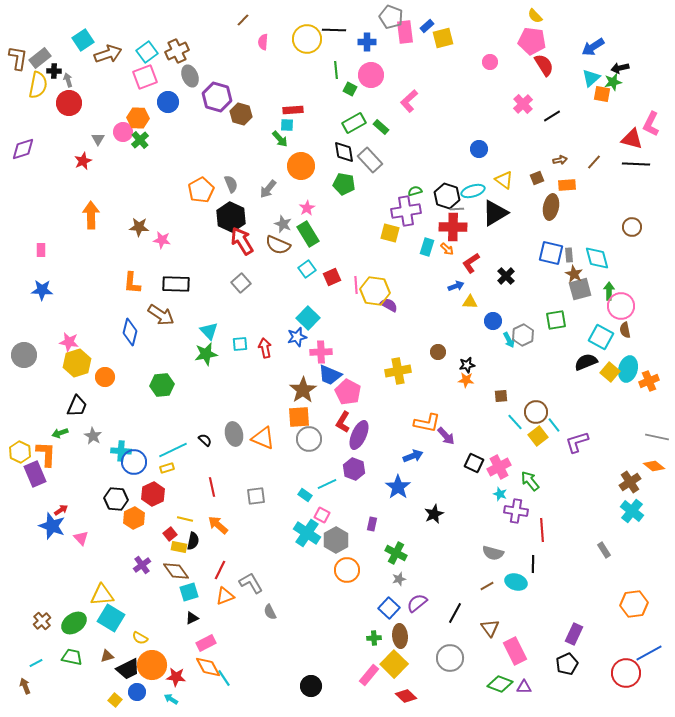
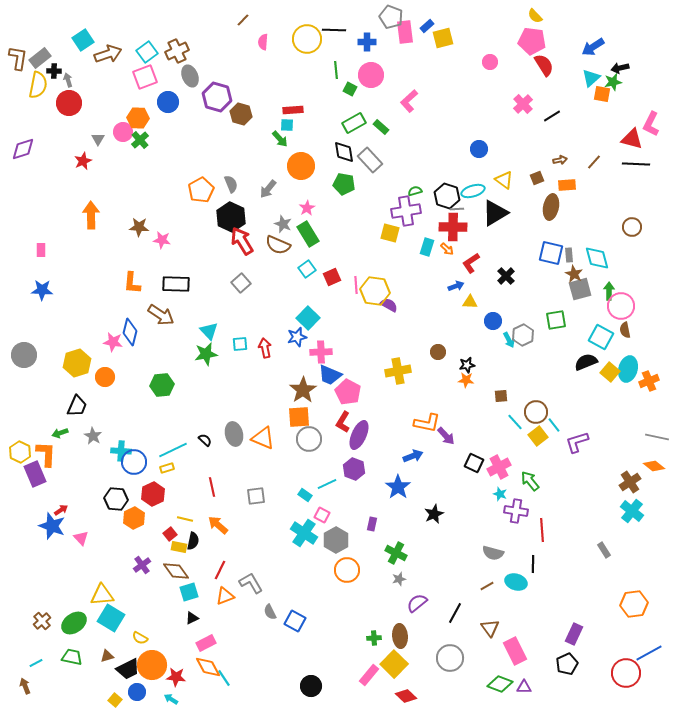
pink star at (69, 342): moved 44 px right
cyan cross at (307, 533): moved 3 px left
blue square at (389, 608): moved 94 px left, 13 px down; rotated 15 degrees counterclockwise
